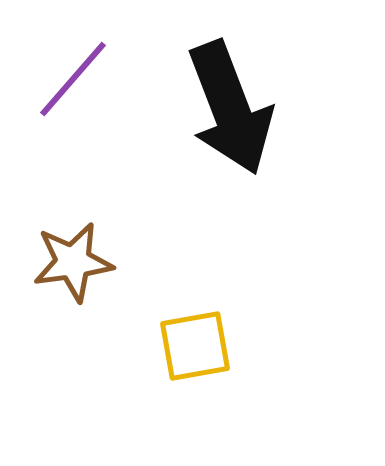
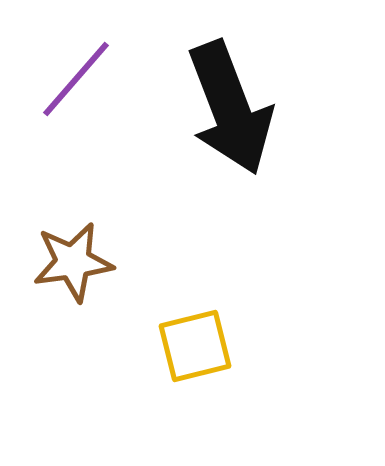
purple line: moved 3 px right
yellow square: rotated 4 degrees counterclockwise
